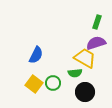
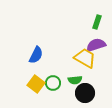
purple semicircle: moved 2 px down
green semicircle: moved 7 px down
yellow square: moved 2 px right
black circle: moved 1 px down
